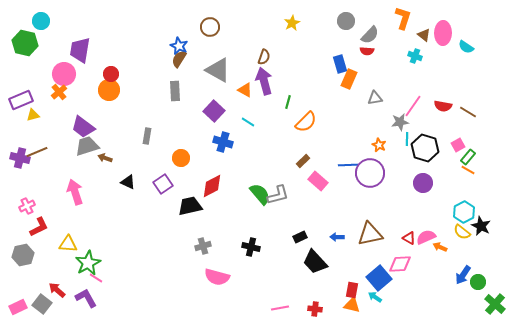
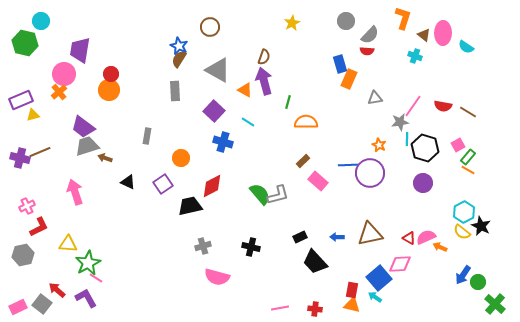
orange semicircle at (306, 122): rotated 135 degrees counterclockwise
brown line at (37, 152): moved 3 px right
